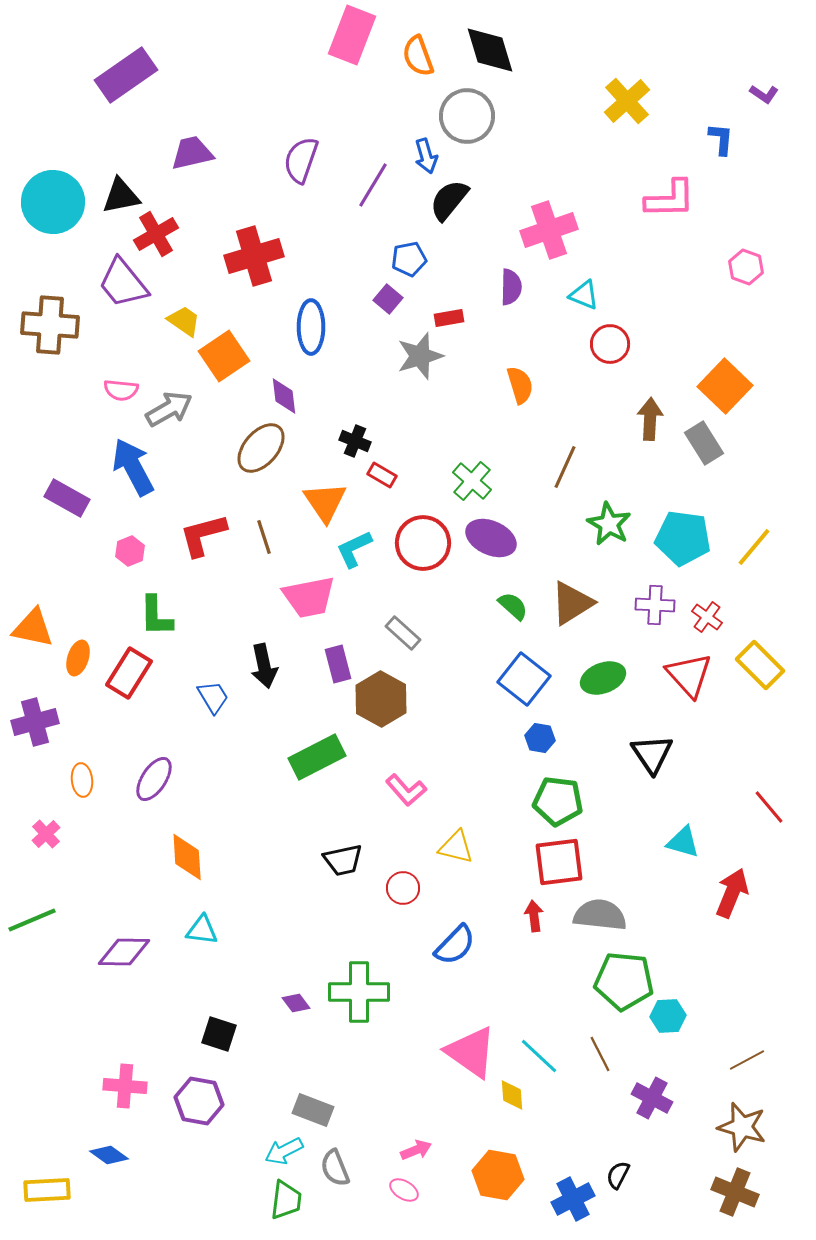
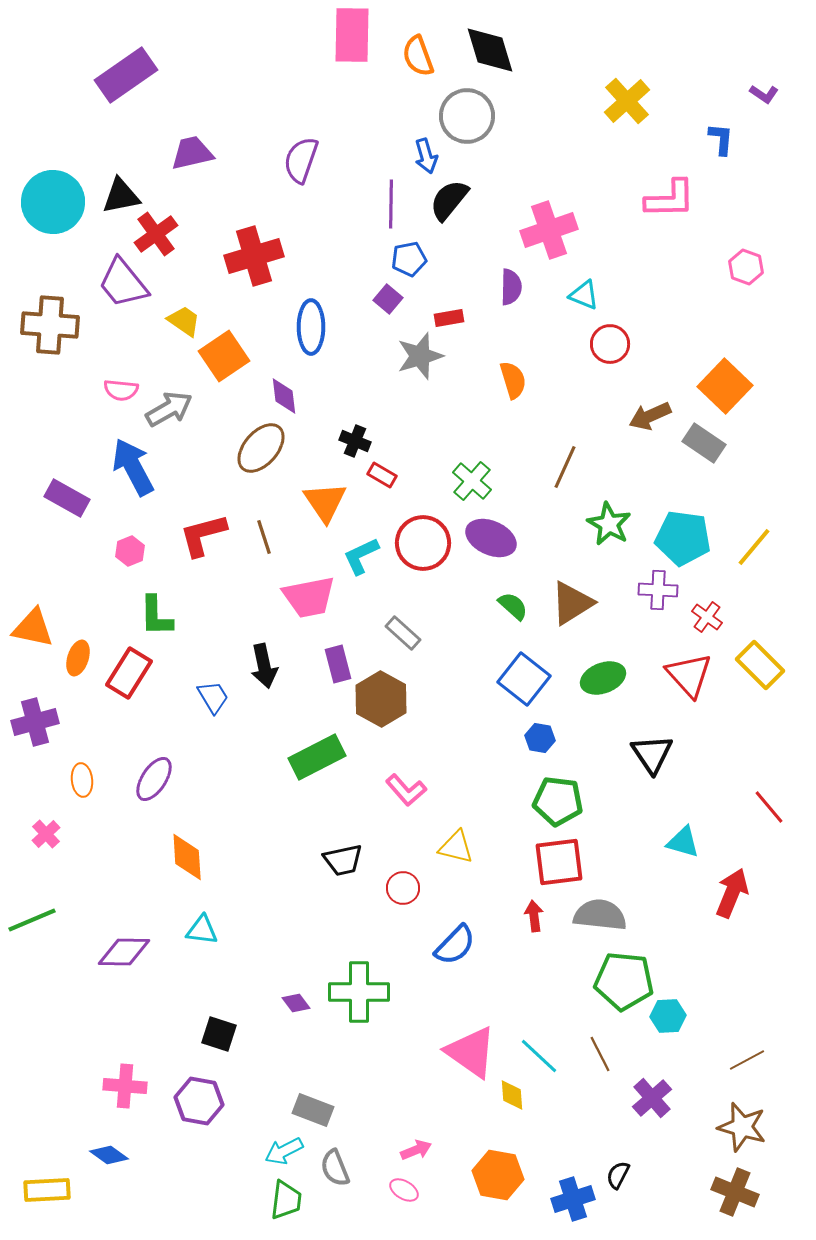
pink rectangle at (352, 35): rotated 20 degrees counterclockwise
purple line at (373, 185): moved 18 px right, 19 px down; rotated 30 degrees counterclockwise
red cross at (156, 234): rotated 6 degrees counterclockwise
orange semicircle at (520, 385): moved 7 px left, 5 px up
brown arrow at (650, 419): moved 3 px up; rotated 117 degrees counterclockwise
gray rectangle at (704, 443): rotated 24 degrees counterclockwise
cyan L-shape at (354, 549): moved 7 px right, 7 px down
purple cross at (655, 605): moved 3 px right, 15 px up
purple cross at (652, 1098): rotated 21 degrees clockwise
blue cross at (573, 1199): rotated 9 degrees clockwise
